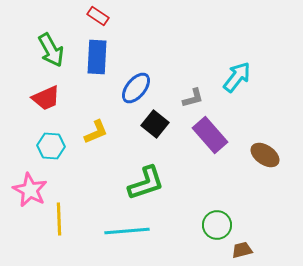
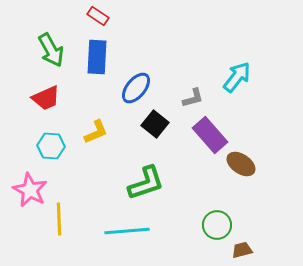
brown ellipse: moved 24 px left, 9 px down
